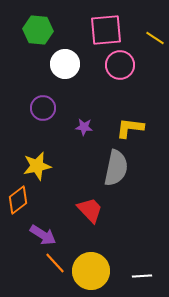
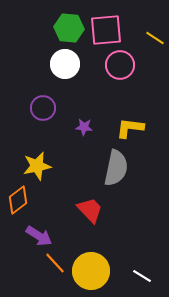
green hexagon: moved 31 px right, 2 px up
purple arrow: moved 4 px left, 1 px down
white line: rotated 36 degrees clockwise
